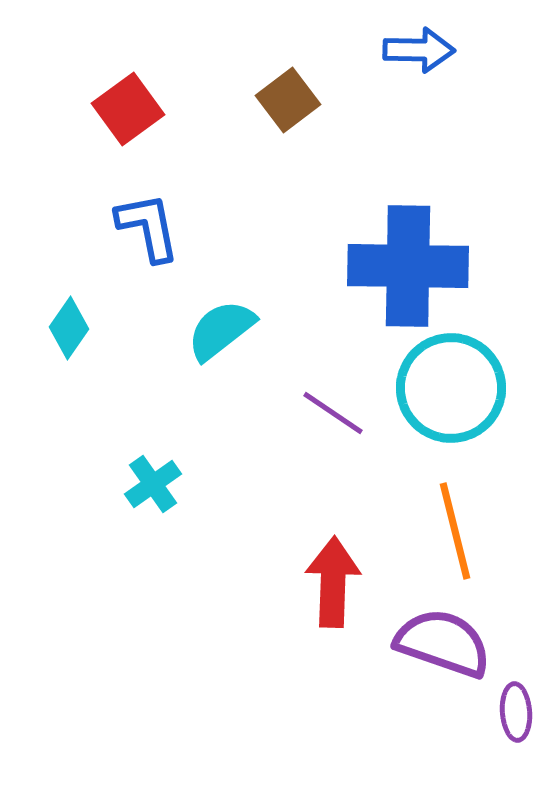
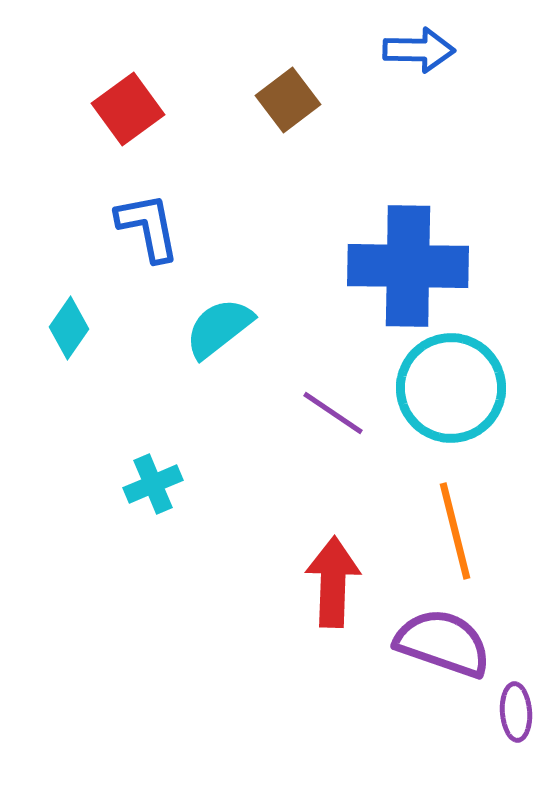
cyan semicircle: moved 2 px left, 2 px up
cyan cross: rotated 12 degrees clockwise
